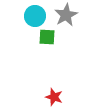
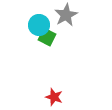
cyan circle: moved 4 px right, 9 px down
green square: rotated 24 degrees clockwise
